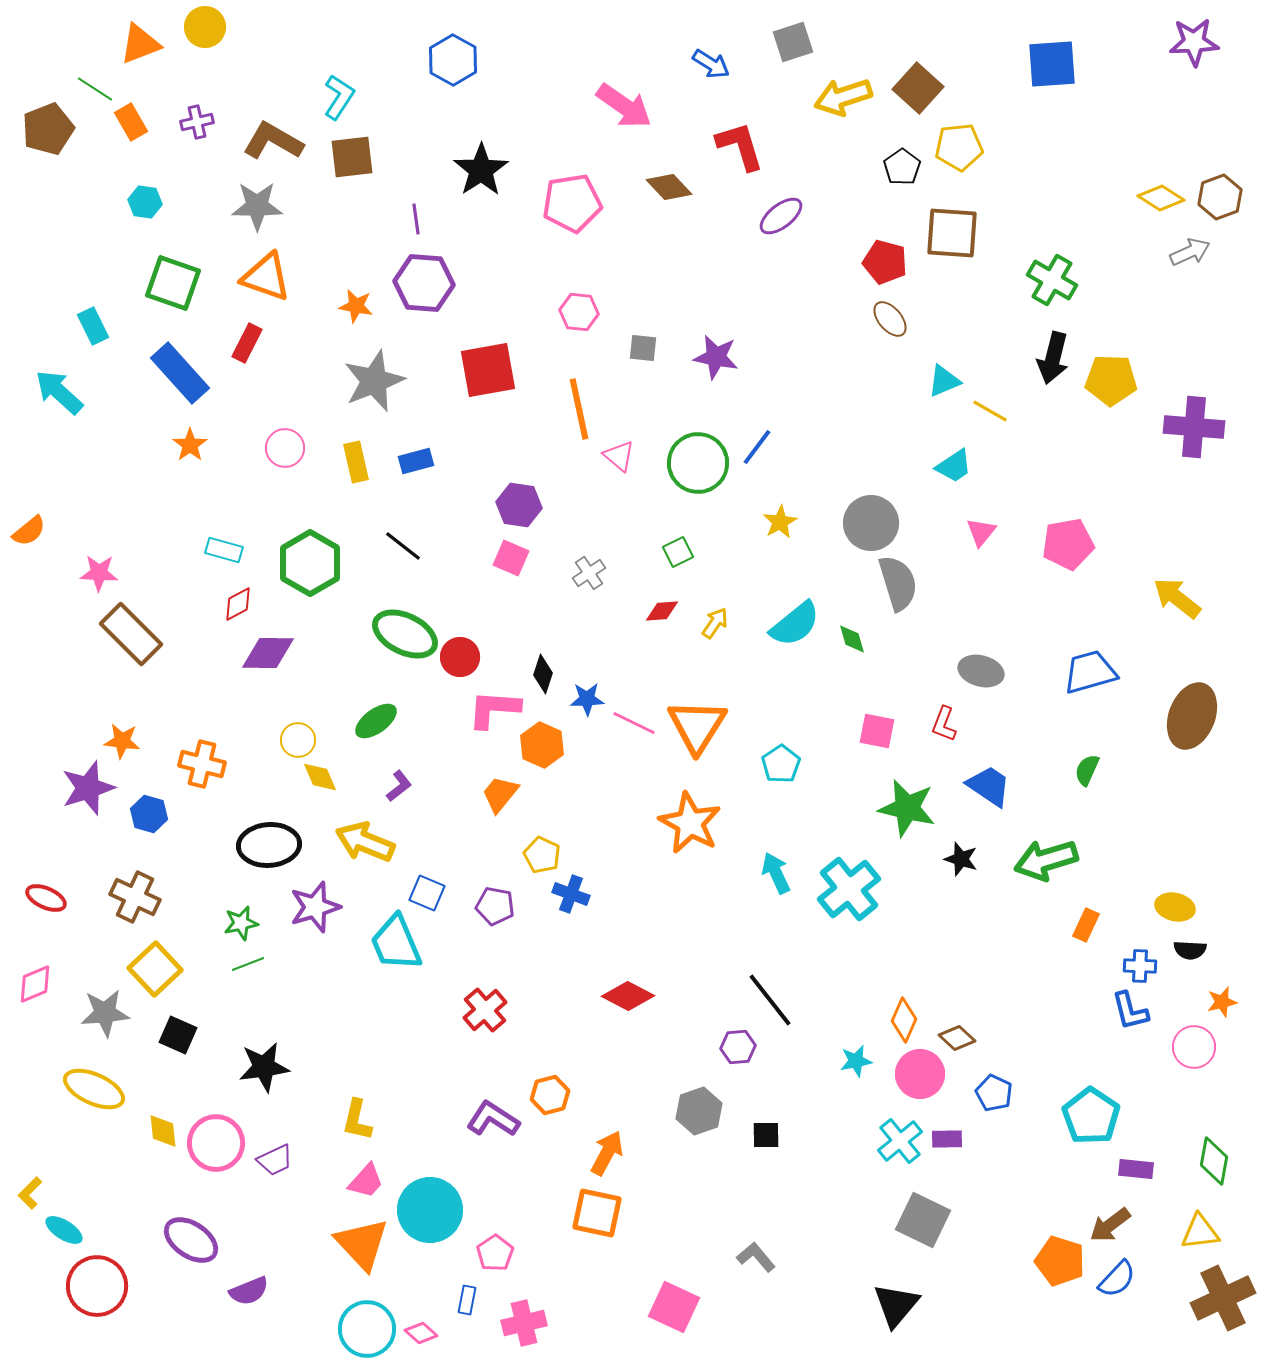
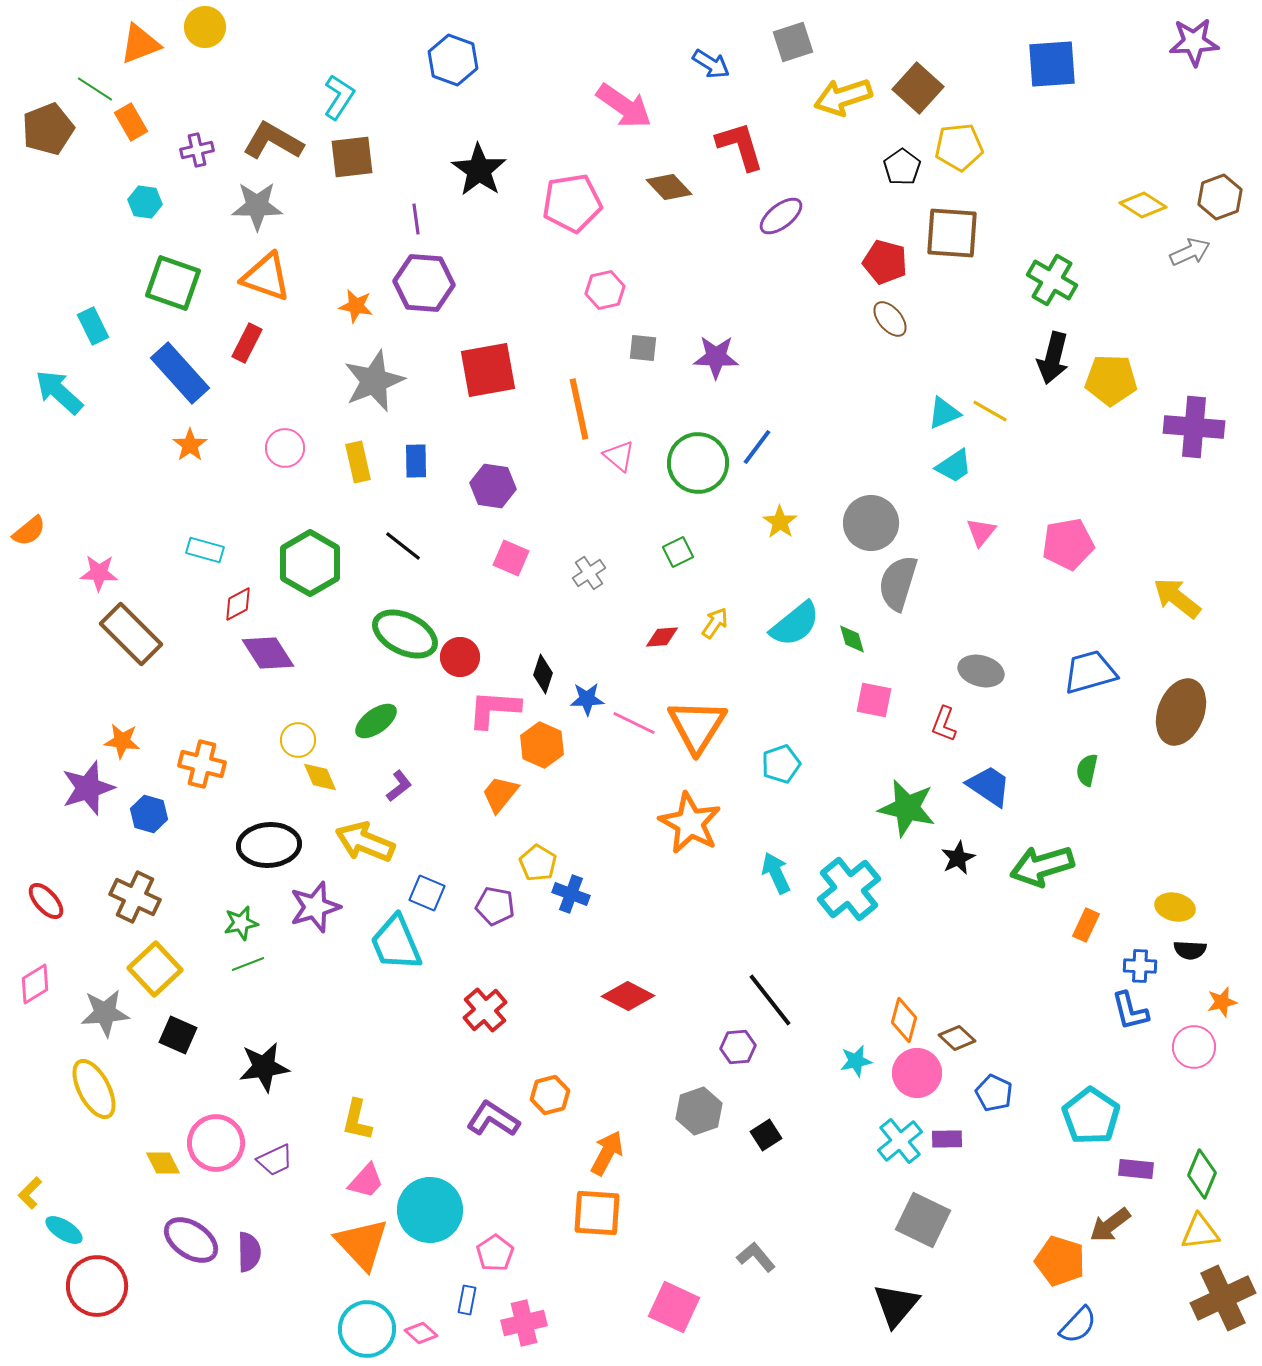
blue hexagon at (453, 60): rotated 9 degrees counterclockwise
purple cross at (197, 122): moved 28 px down
black star at (481, 170): moved 2 px left; rotated 4 degrees counterclockwise
yellow diamond at (1161, 198): moved 18 px left, 7 px down
pink hexagon at (579, 312): moved 26 px right, 22 px up; rotated 18 degrees counterclockwise
purple star at (716, 357): rotated 9 degrees counterclockwise
cyan triangle at (944, 381): moved 32 px down
blue rectangle at (416, 461): rotated 76 degrees counterclockwise
yellow rectangle at (356, 462): moved 2 px right
purple hexagon at (519, 505): moved 26 px left, 19 px up
yellow star at (780, 522): rotated 8 degrees counterclockwise
cyan rectangle at (224, 550): moved 19 px left
gray semicircle at (898, 583): rotated 146 degrees counterclockwise
red diamond at (662, 611): moved 26 px down
purple diamond at (268, 653): rotated 56 degrees clockwise
brown ellipse at (1192, 716): moved 11 px left, 4 px up
pink square at (877, 731): moved 3 px left, 31 px up
cyan pentagon at (781, 764): rotated 15 degrees clockwise
green semicircle at (1087, 770): rotated 12 degrees counterclockwise
yellow pentagon at (542, 855): moved 4 px left, 8 px down; rotated 6 degrees clockwise
black star at (961, 859): moved 3 px left, 1 px up; rotated 28 degrees clockwise
green arrow at (1046, 860): moved 4 px left, 6 px down
red ellipse at (46, 898): moved 3 px down; rotated 24 degrees clockwise
pink diamond at (35, 984): rotated 9 degrees counterclockwise
orange diamond at (904, 1020): rotated 9 degrees counterclockwise
pink circle at (920, 1074): moved 3 px left, 1 px up
yellow ellipse at (94, 1089): rotated 38 degrees clockwise
yellow diamond at (163, 1131): moved 32 px down; rotated 21 degrees counterclockwise
black square at (766, 1135): rotated 32 degrees counterclockwise
green diamond at (1214, 1161): moved 12 px left, 13 px down; rotated 12 degrees clockwise
orange square at (597, 1213): rotated 8 degrees counterclockwise
blue semicircle at (1117, 1279): moved 39 px left, 46 px down
purple semicircle at (249, 1291): moved 39 px up; rotated 69 degrees counterclockwise
